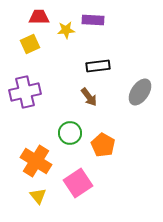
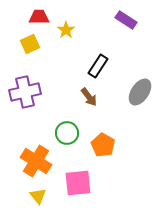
purple rectangle: moved 33 px right; rotated 30 degrees clockwise
yellow star: rotated 30 degrees counterclockwise
black rectangle: rotated 50 degrees counterclockwise
green circle: moved 3 px left
pink square: rotated 28 degrees clockwise
